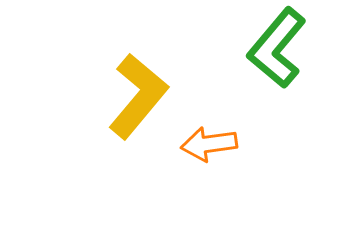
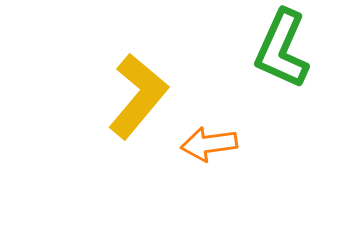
green L-shape: moved 5 px right, 1 px down; rotated 16 degrees counterclockwise
